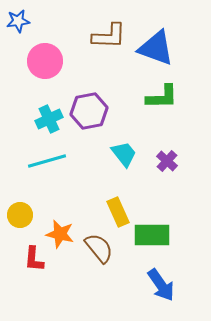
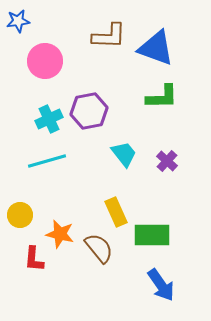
yellow rectangle: moved 2 px left
